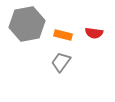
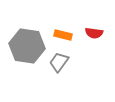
gray hexagon: moved 22 px down; rotated 20 degrees clockwise
gray trapezoid: moved 2 px left
